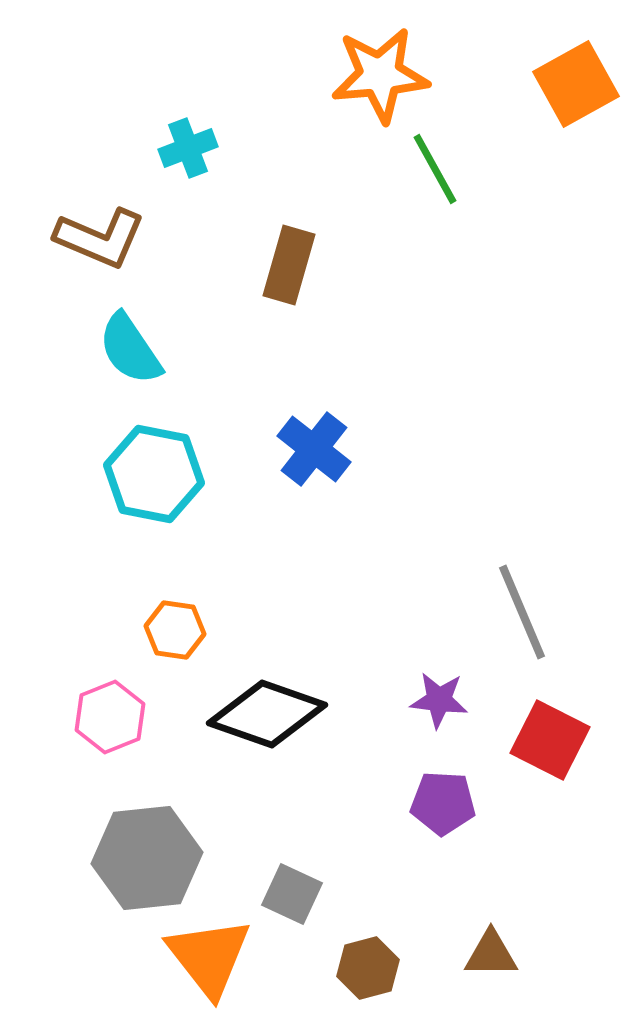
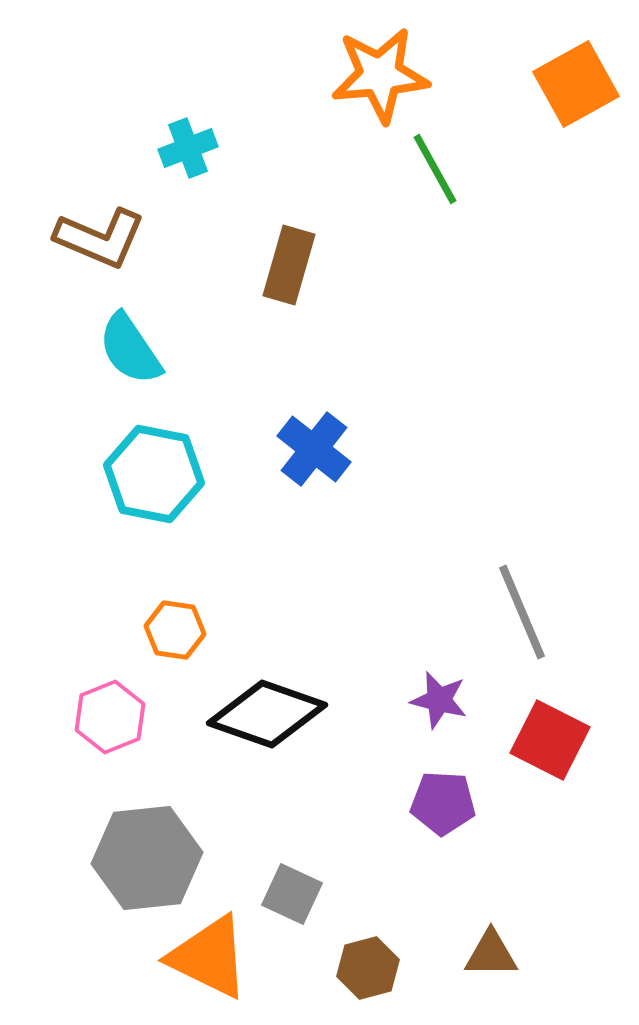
purple star: rotated 8 degrees clockwise
orange triangle: rotated 26 degrees counterclockwise
